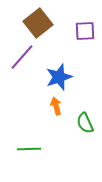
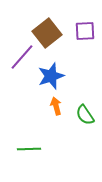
brown square: moved 9 px right, 10 px down
blue star: moved 8 px left, 1 px up
green semicircle: moved 8 px up; rotated 10 degrees counterclockwise
